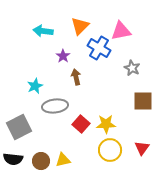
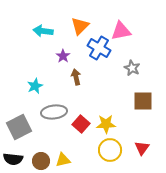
gray ellipse: moved 1 px left, 6 px down
